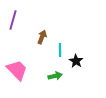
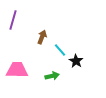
cyan line: rotated 40 degrees counterclockwise
pink trapezoid: rotated 45 degrees counterclockwise
green arrow: moved 3 px left
